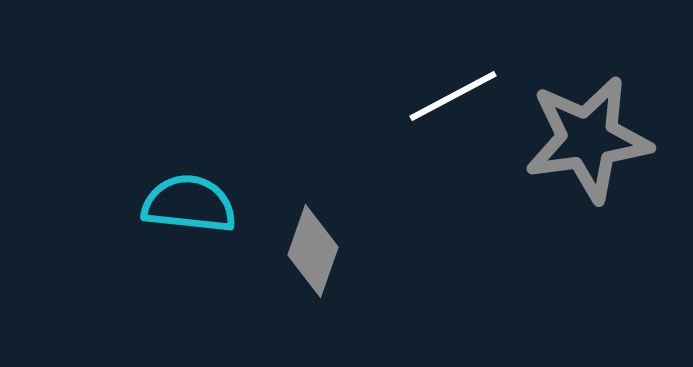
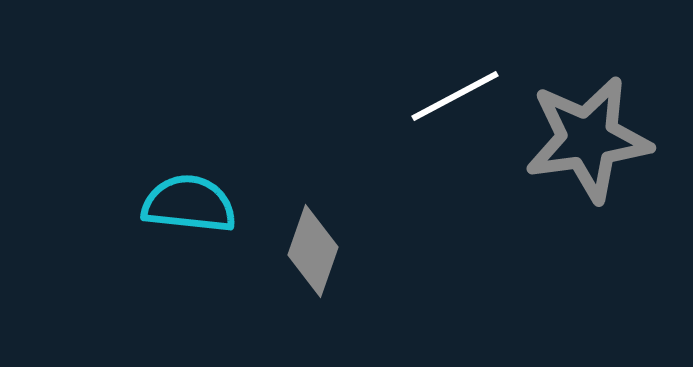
white line: moved 2 px right
